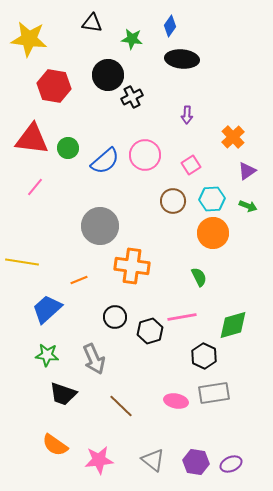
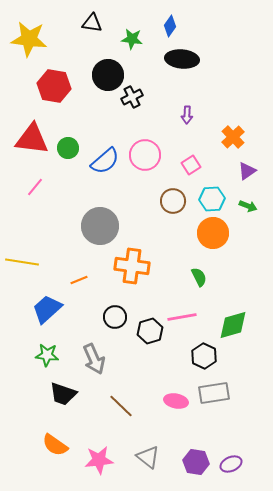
gray triangle at (153, 460): moved 5 px left, 3 px up
